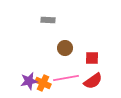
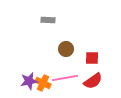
brown circle: moved 1 px right, 1 px down
pink line: moved 1 px left
